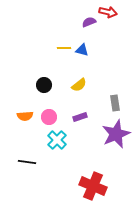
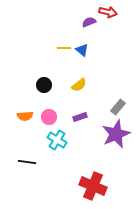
blue triangle: rotated 24 degrees clockwise
gray rectangle: moved 3 px right, 4 px down; rotated 49 degrees clockwise
cyan cross: rotated 12 degrees counterclockwise
